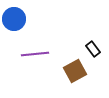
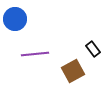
blue circle: moved 1 px right
brown square: moved 2 px left
